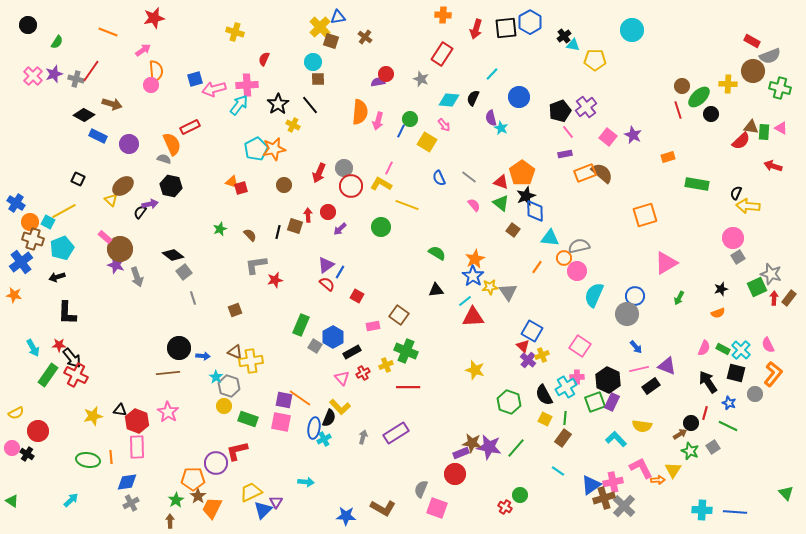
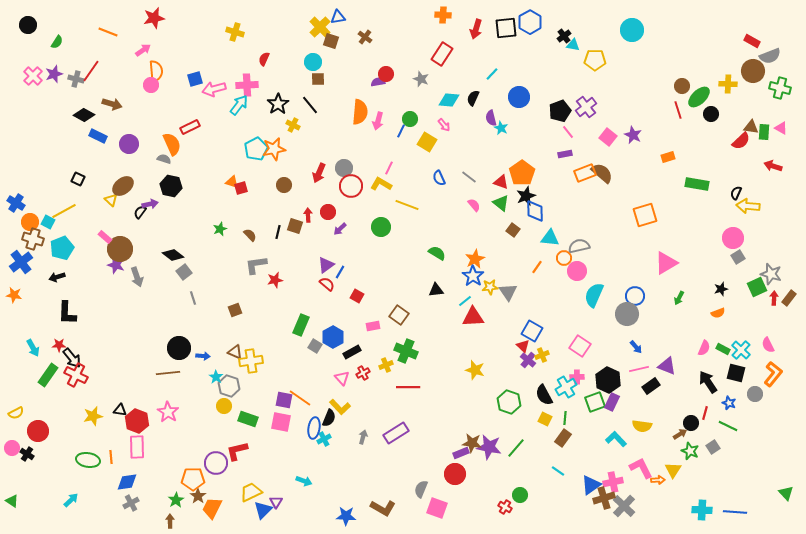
cyan arrow at (306, 482): moved 2 px left, 1 px up; rotated 14 degrees clockwise
